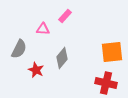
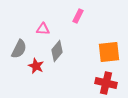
pink rectangle: moved 13 px right; rotated 16 degrees counterclockwise
orange square: moved 3 px left
gray diamond: moved 5 px left, 7 px up
red star: moved 4 px up
